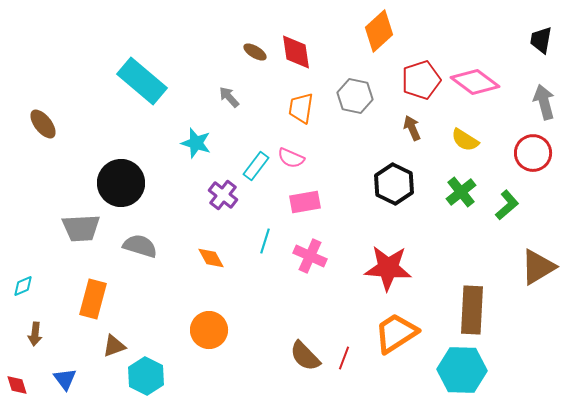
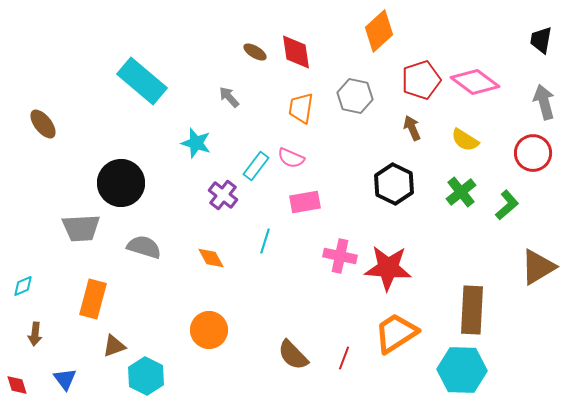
gray semicircle at (140, 246): moved 4 px right, 1 px down
pink cross at (310, 256): moved 30 px right; rotated 12 degrees counterclockwise
brown semicircle at (305, 356): moved 12 px left, 1 px up
